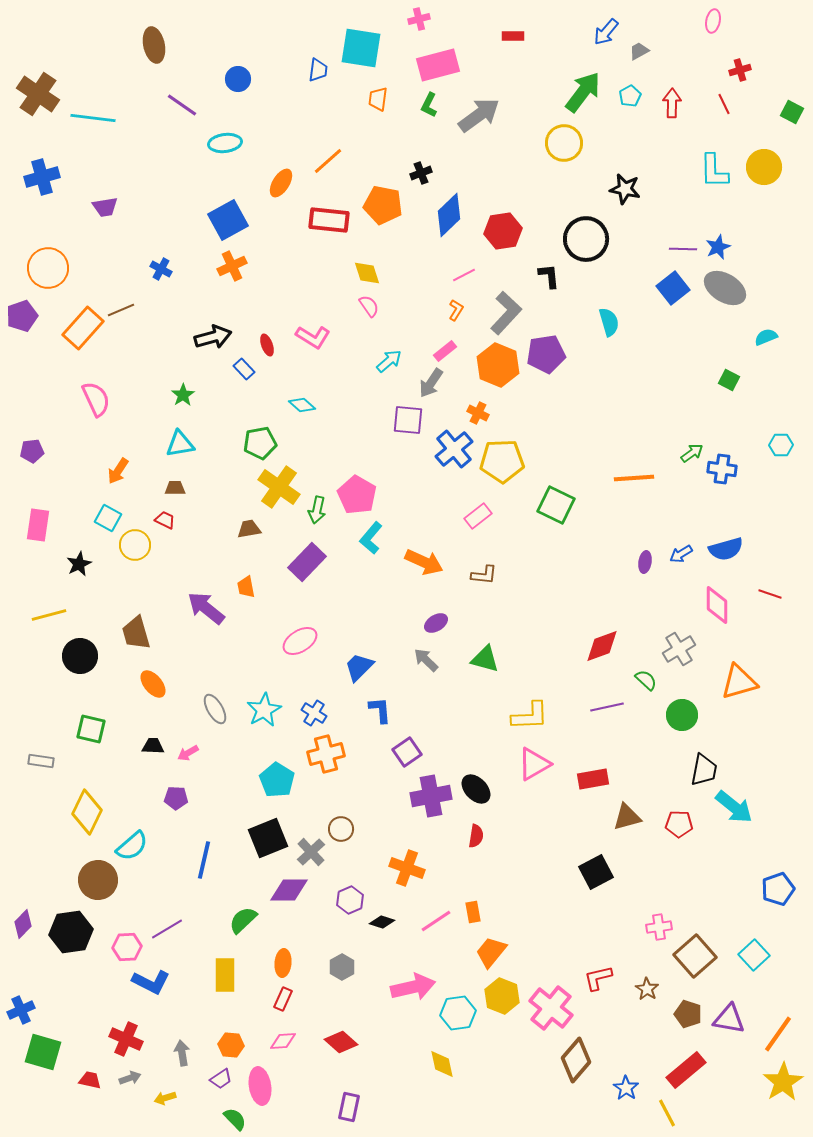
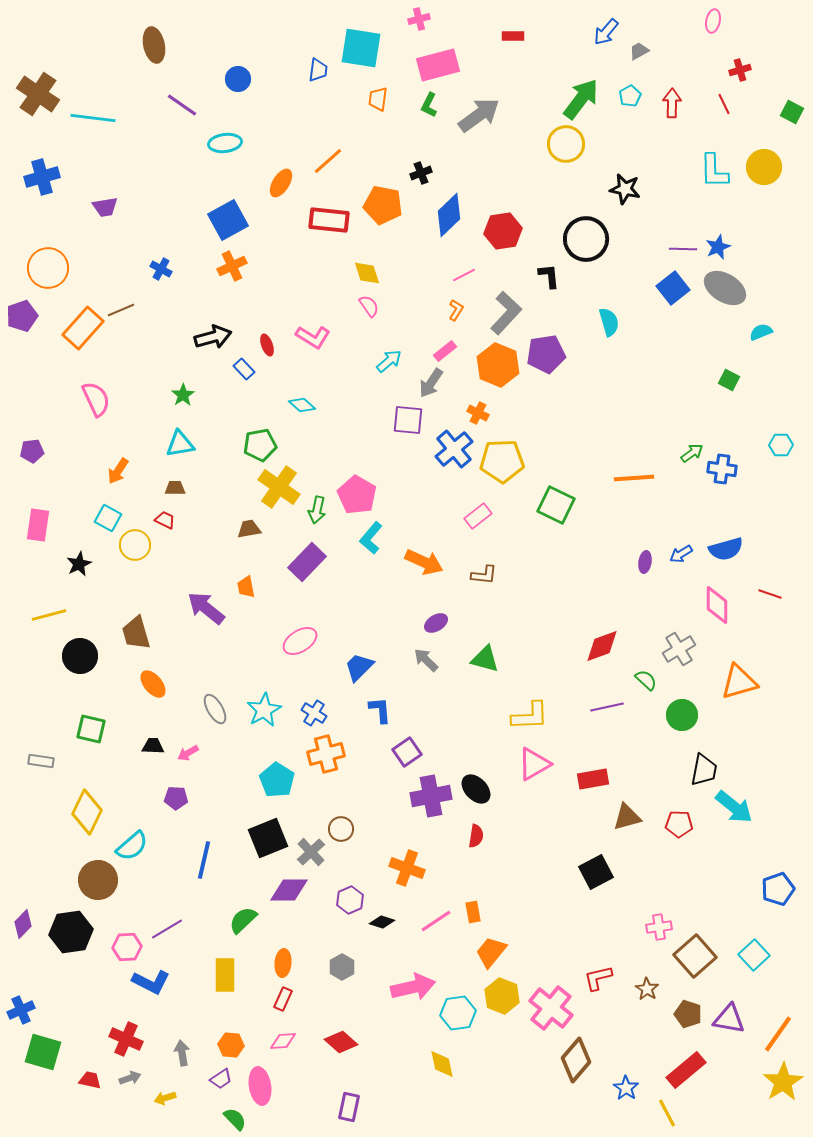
green arrow at (583, 92): moved 2 px left, 7 px down
yellow circle at (564, 143): moved 2 px right, 1 px down
cyan semicircle at (766, 337): moved 5 px left, 5 px up
green pentagon at (260, 443): moved 2 px down
